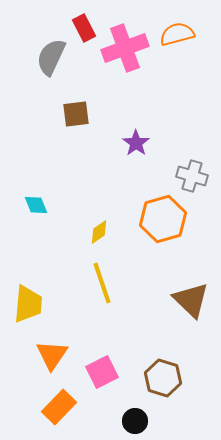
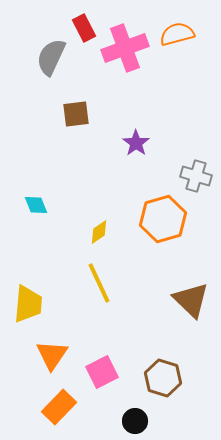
gray cross: moved 4 px right
yellow line: moved 3 px left; rotated 6 degrees counterclockwise
